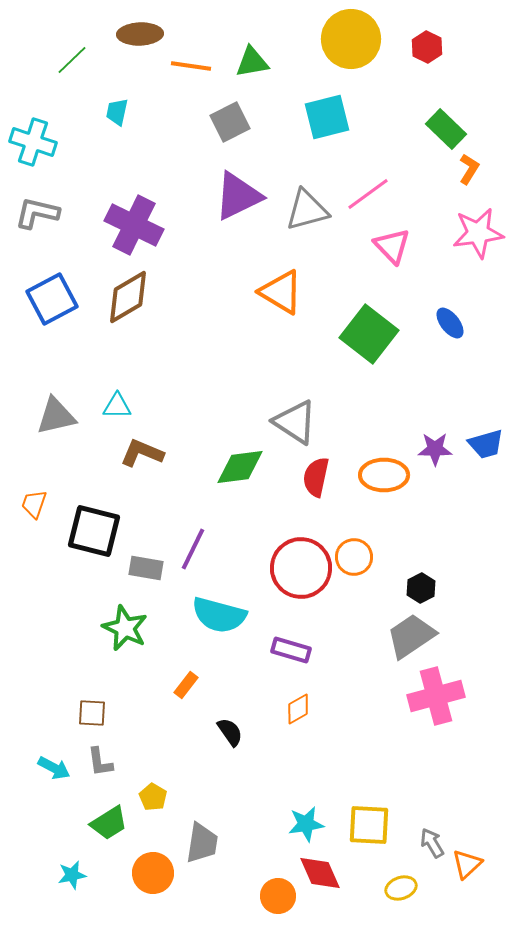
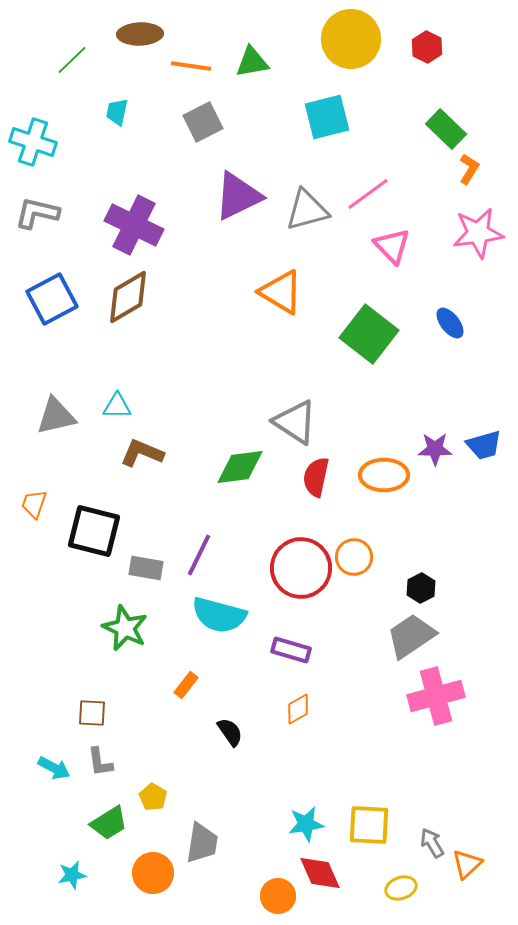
gray square at (230, 122): moved 27 px left
blue trapezoid at (486, 444): moved 2 px left, 1 px down
purple line at (193, 549): moved 6 px right, 6 px down
